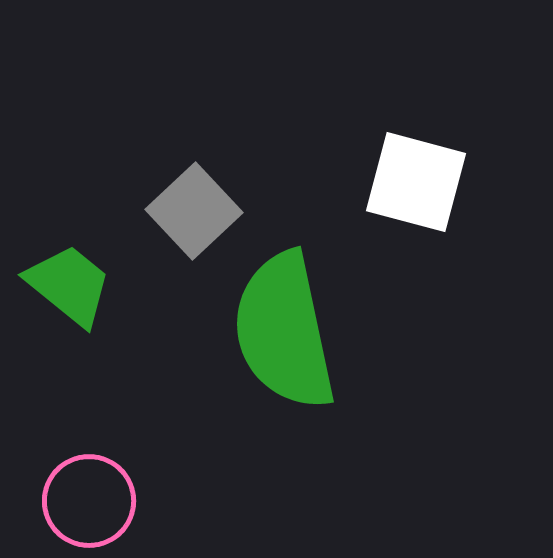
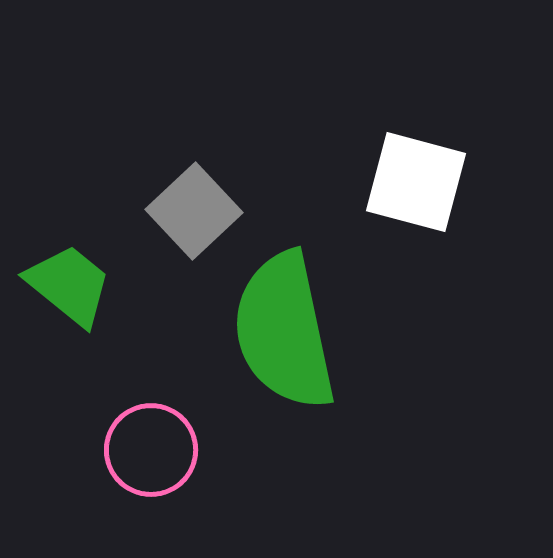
pink circle: moved 62 px right, 51 px up
